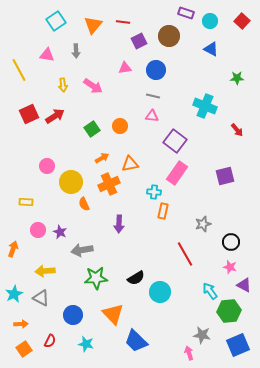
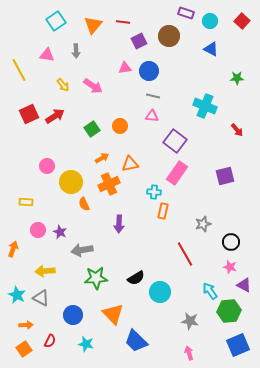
blue circle at (156, 70): moved 7 px left, 1 px down
yellow arrow at (63, 85): rotated 32 degrees counterclockwise
cyan star at (14, 294): moved 3 px right, 1 px down; rotated 18 degrees counterclockwise
orange arrow at (21, 324): moved 5 px right, 1 px down
gray star at (202, 335): moved 12 px left, 14 px up
